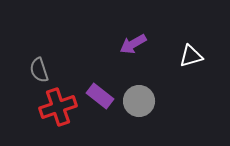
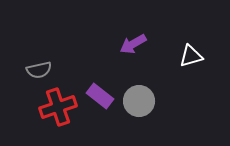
gray semicircle: rotated 85 degrees counterclockwise
